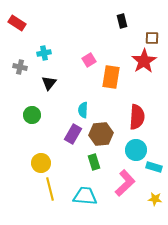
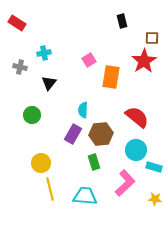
red semicircle: rotated 55 degrees counterclockwise
